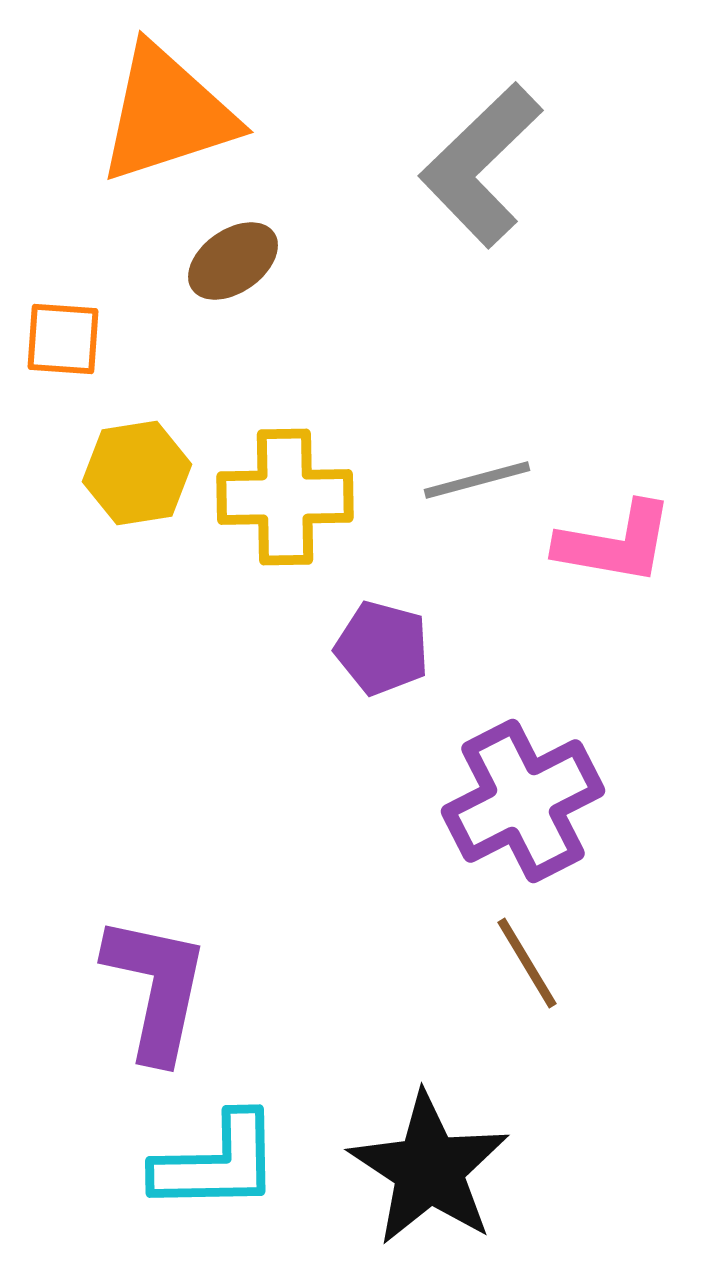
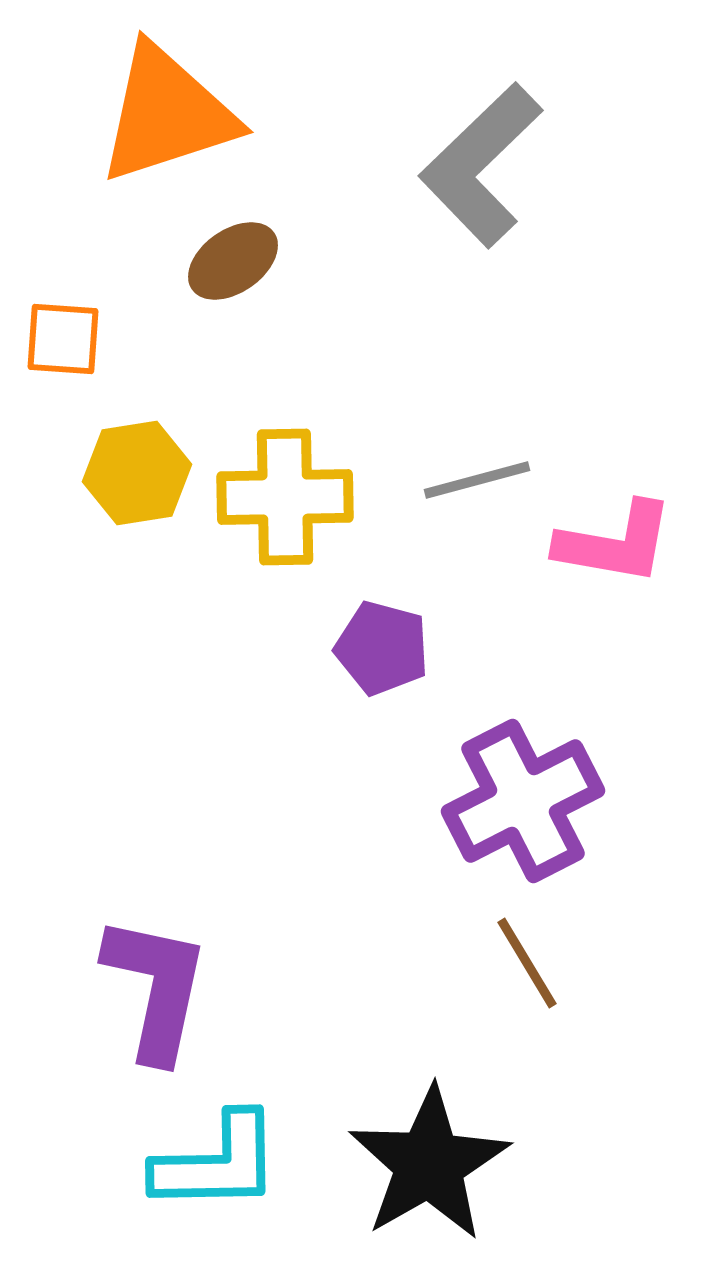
black star: moved 5 px up; rotated 9 degrees clockwise
